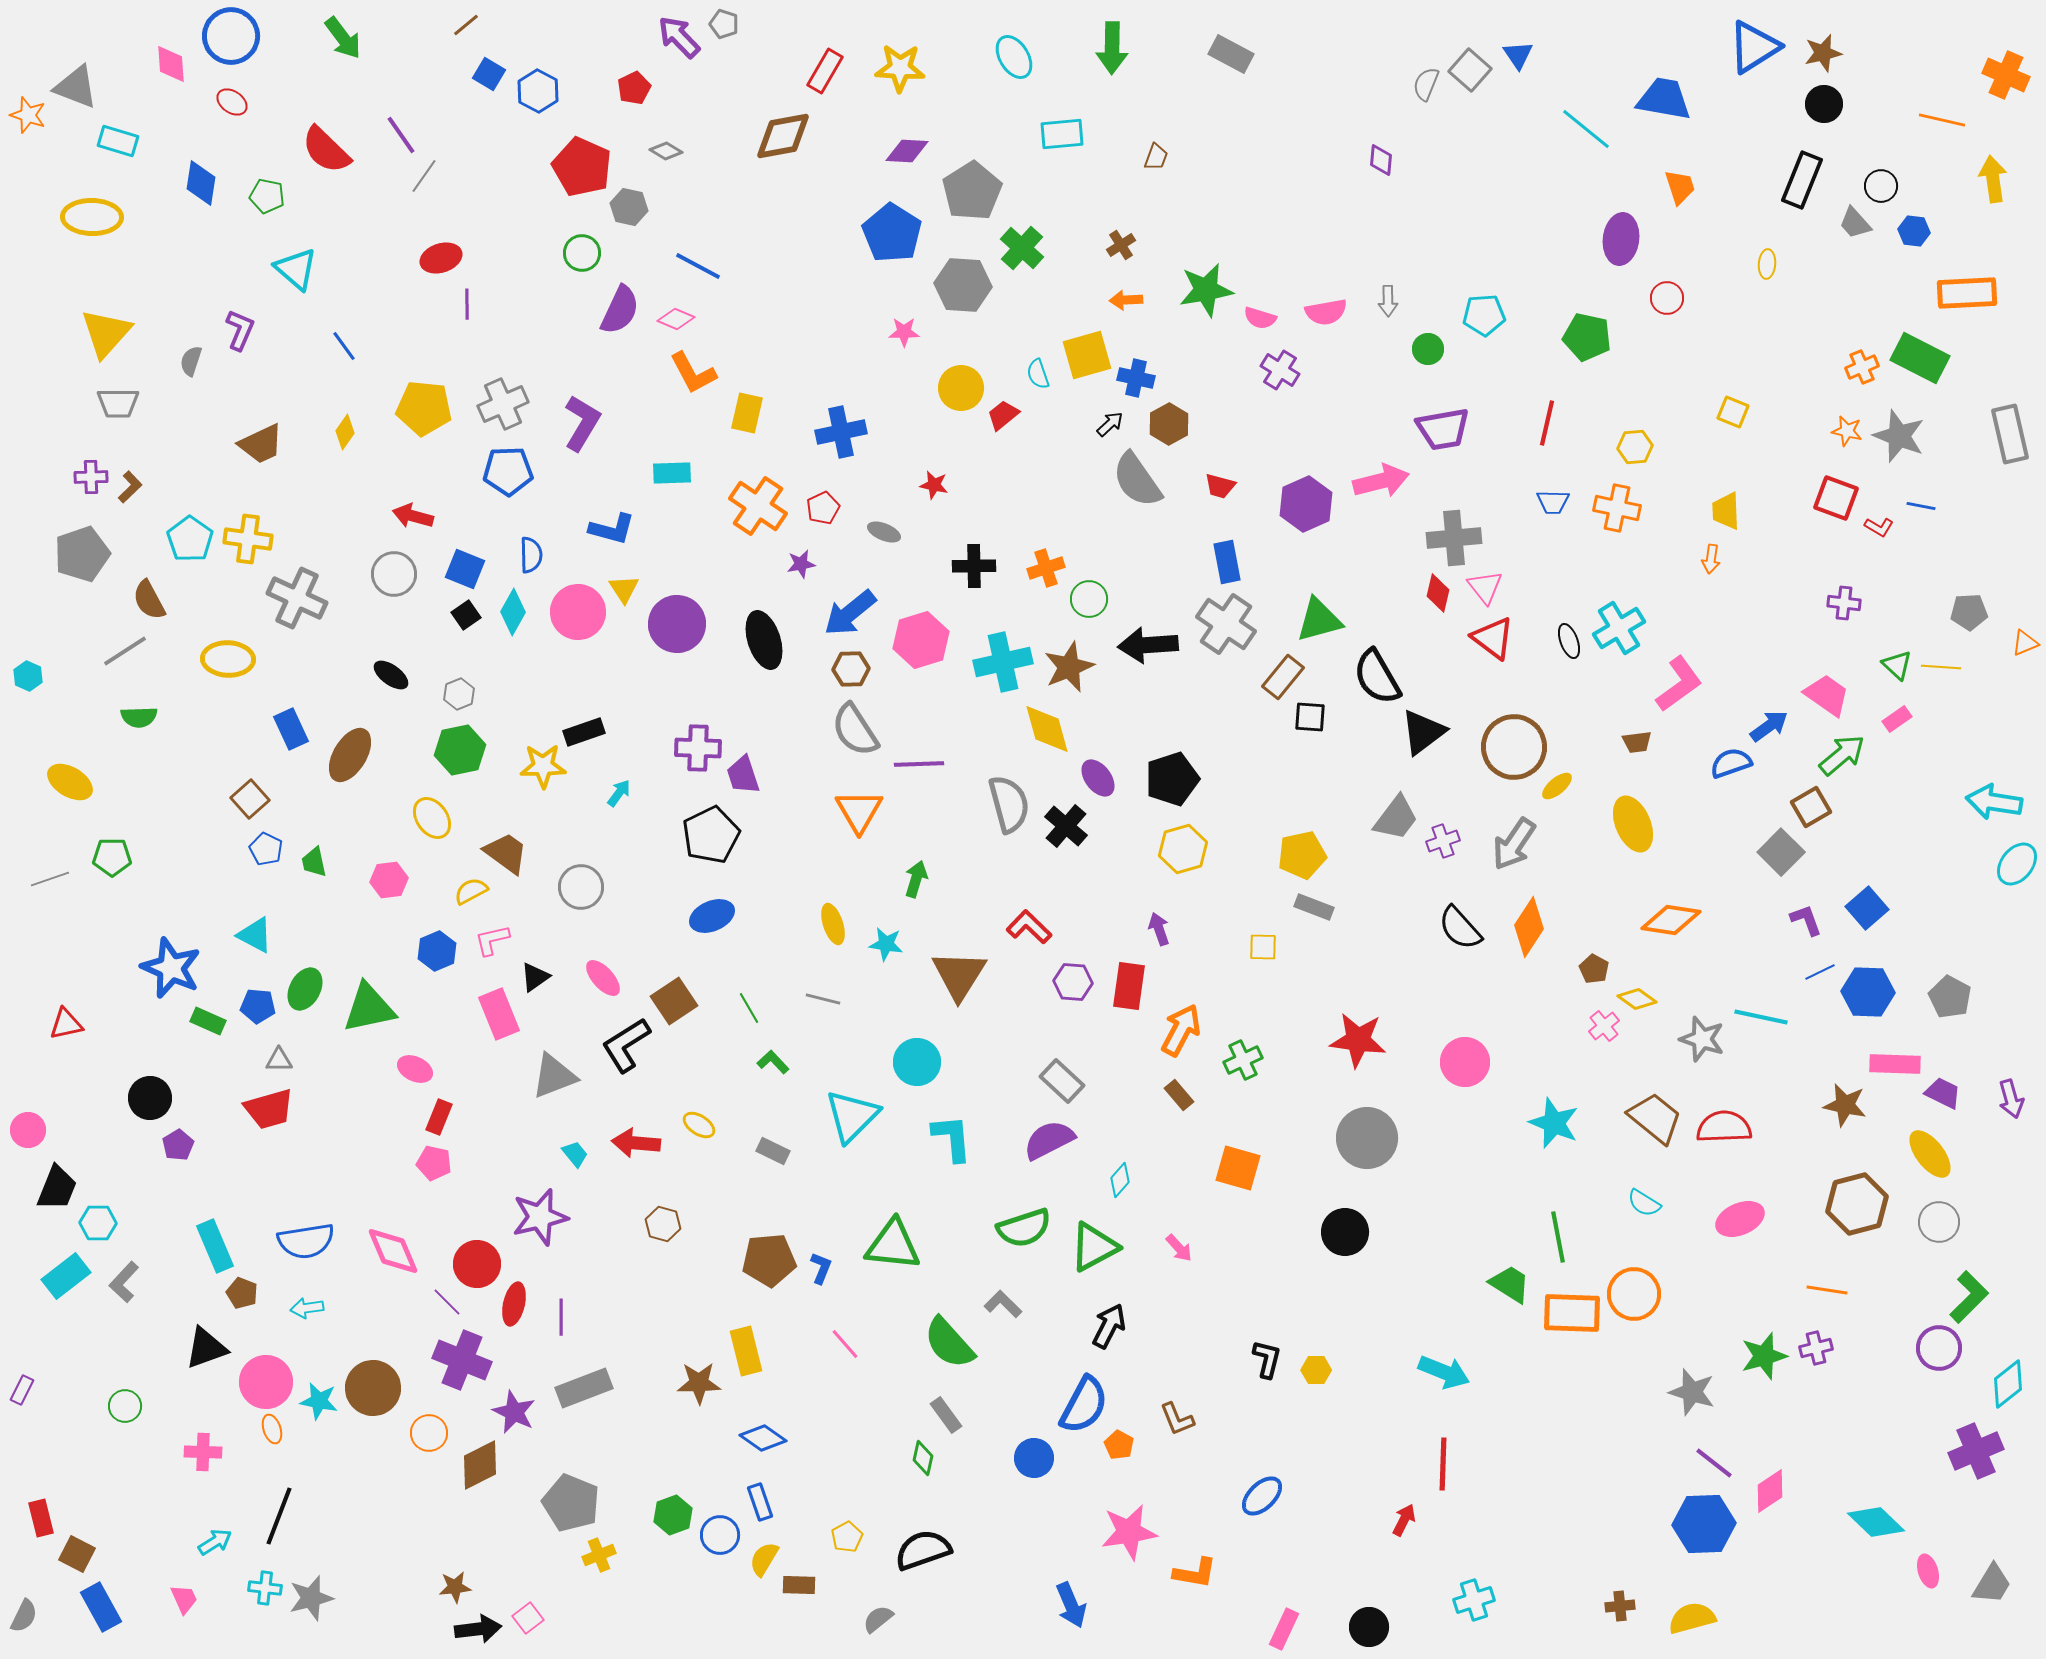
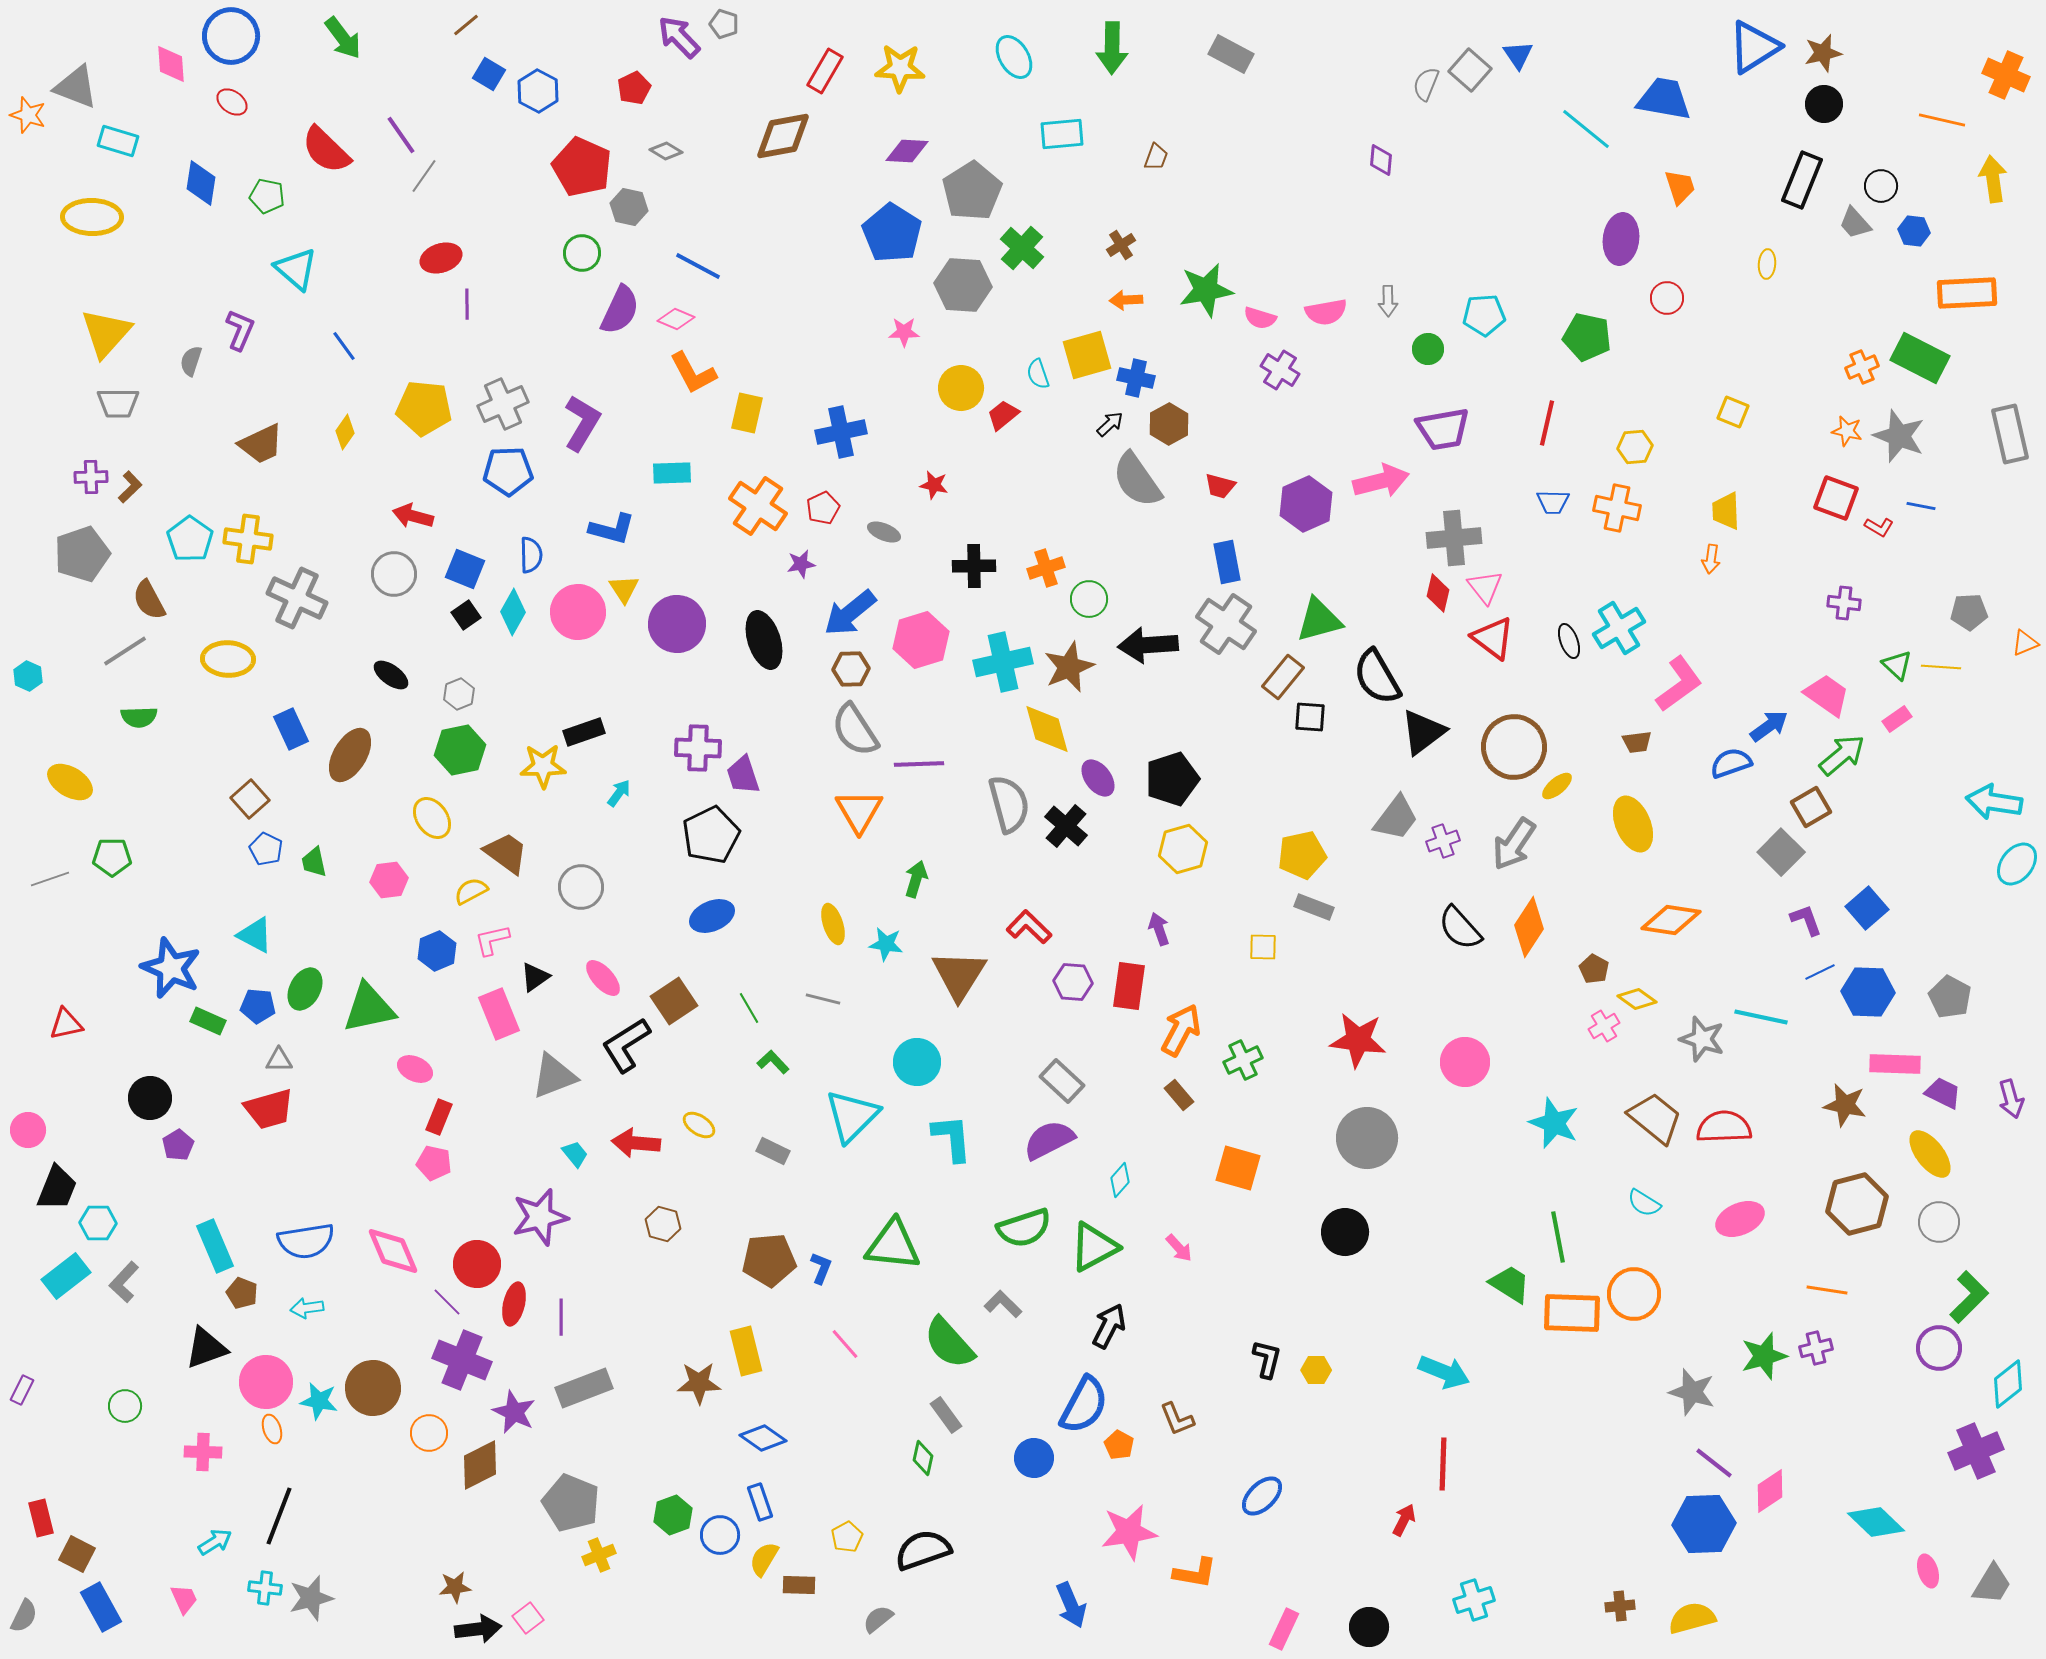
pink cross at (1604, 1026): rotated 8 degrees clockwise
